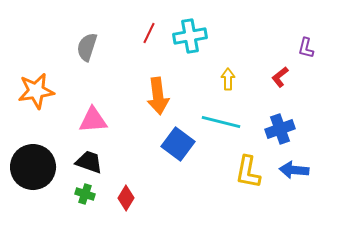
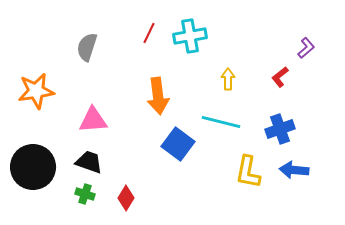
purple L-shape: rotated 145 degrees counterclockwise
